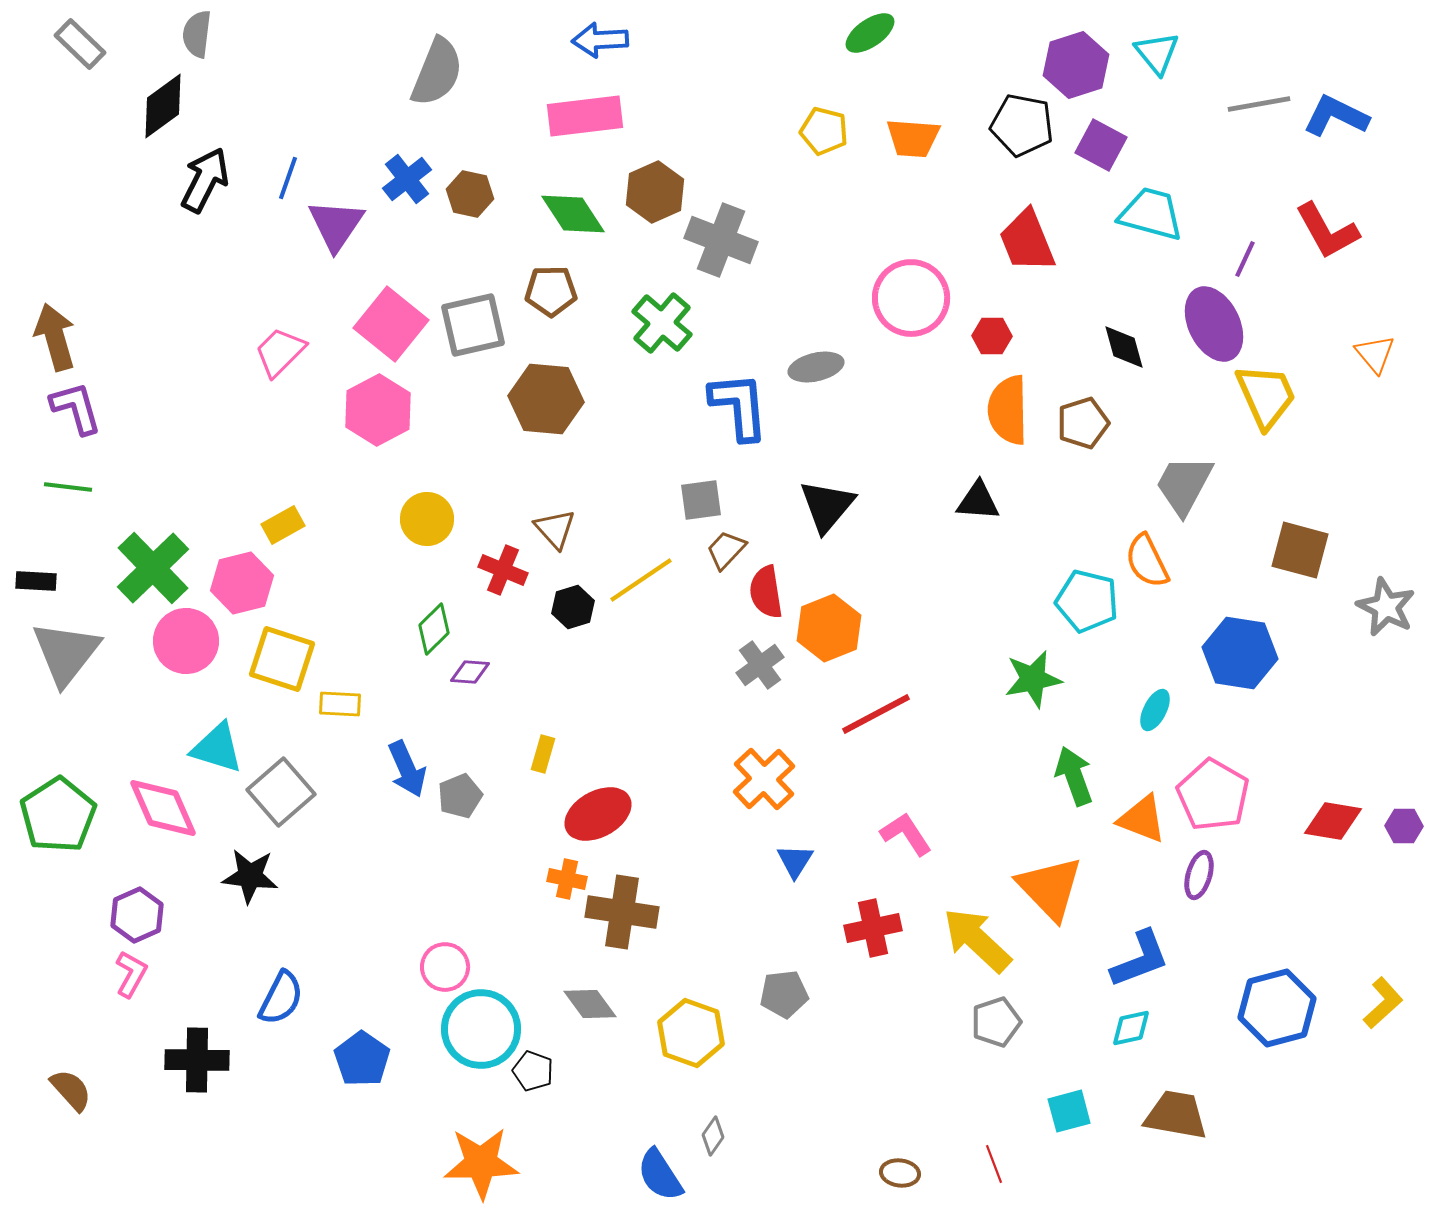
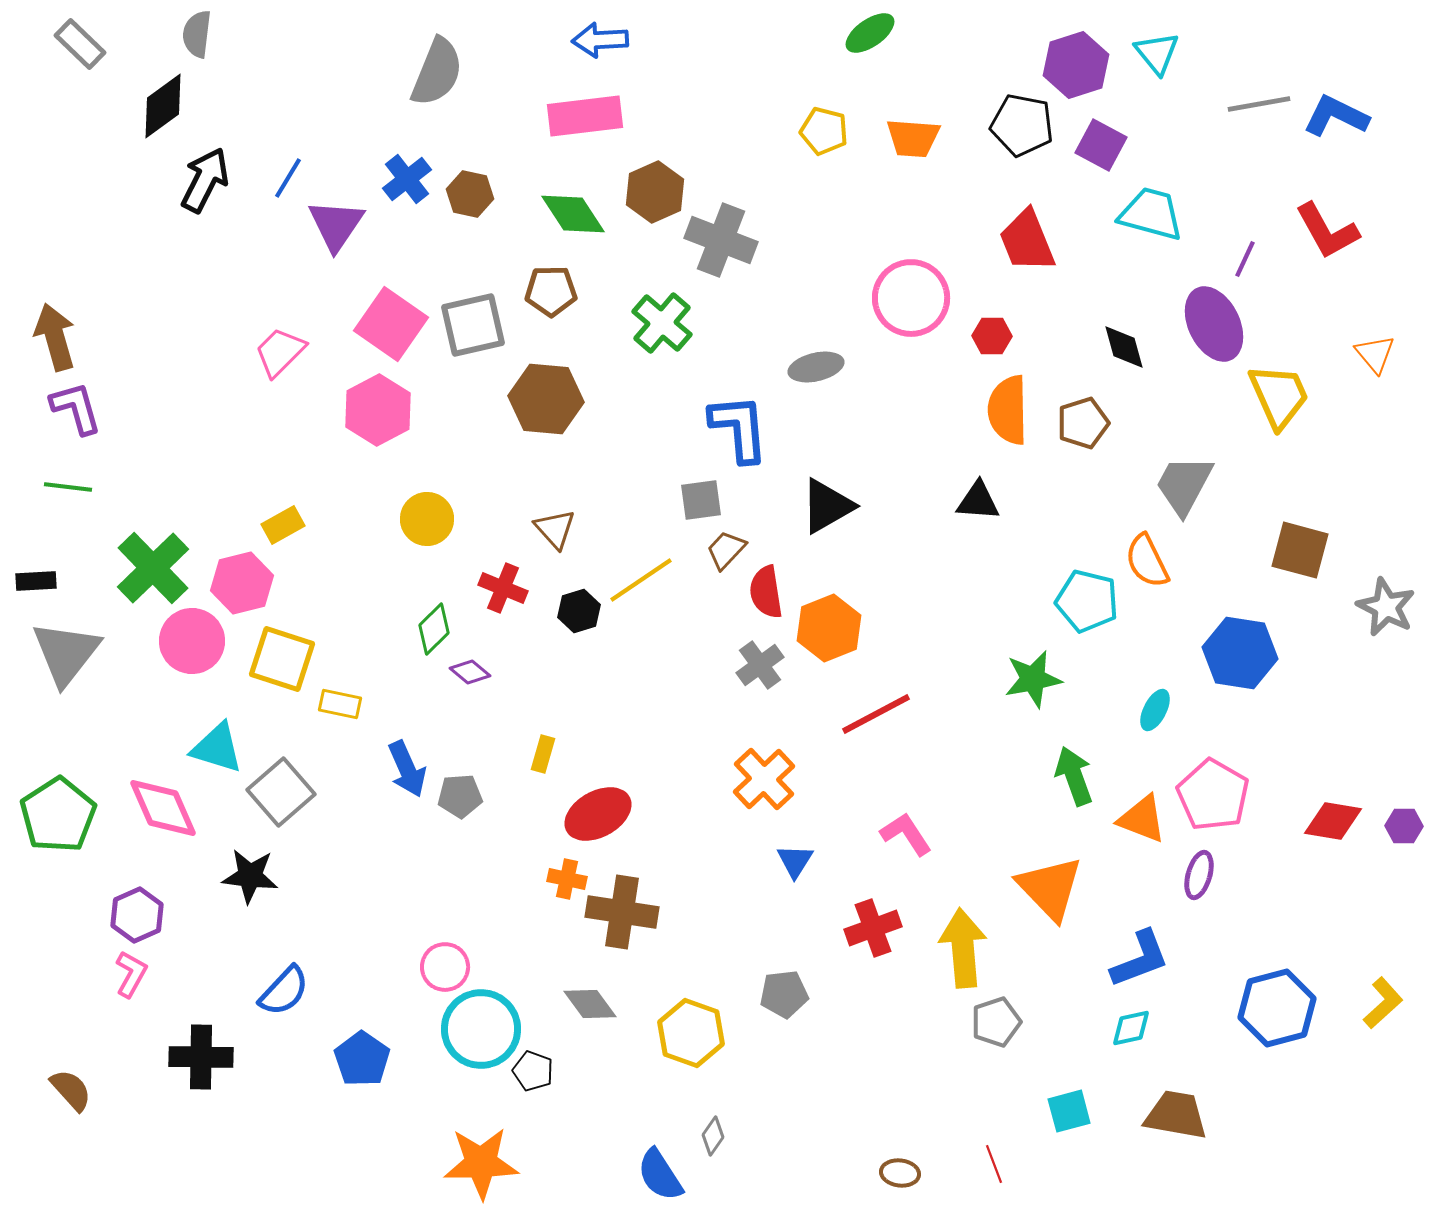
blue line at (288, 178): rotated 12 degrees clockwise
pink square at (391, 324): rotated 4 degrees counterclockwise
yellow trapezoid at (1266, 396): moved 13 px right
blue L-shape at (739, 406): moved 22 px down
black triangle at (827, 506): rotated 20 degrees clockwise
red cross at (503, 570): moved 18 px down
black rectangle at (36, 581): rotated 6 degrees counterclockwise
black hexagon at (573, 607): moved 6 px right, 4 px down
pink circle at (186, 641): moved 6 px right
purple diamond at (470, 672): rotated 36 degrees clockwise
yellow rectangle at (340, 704): rotated 9 degrees clockwise
gray pentagon at (460, 796): rotated 18 degrees clockwise
red cross at (873, 928): rotated 8 degrees counterclockwise
yellow arrow at (977, 940): moved 14 px left, 8 px down; rotated 42 degrees clockwise
blue semicircle at (281, 998): moved 3 px right, 7 px up; rotated 16 degrees clockwise
black cross at (197, 1060): moved 4 px right, 3 px up
